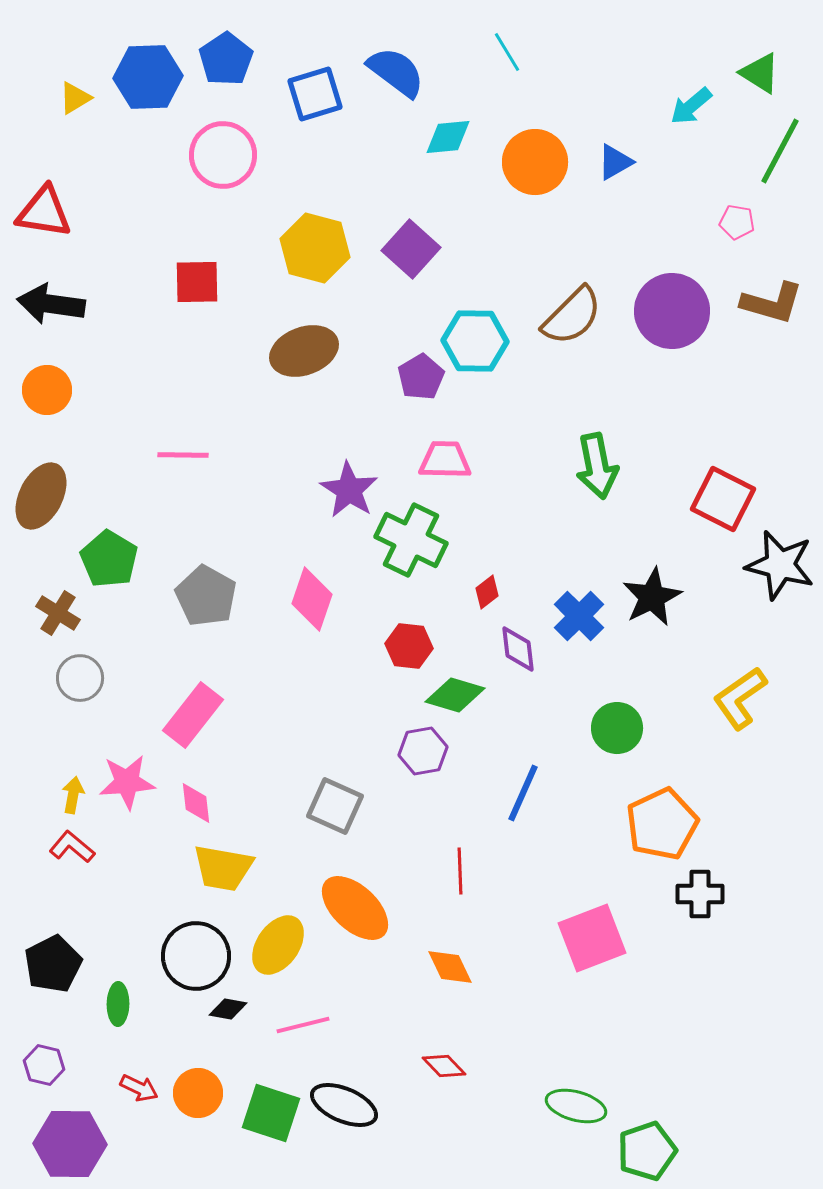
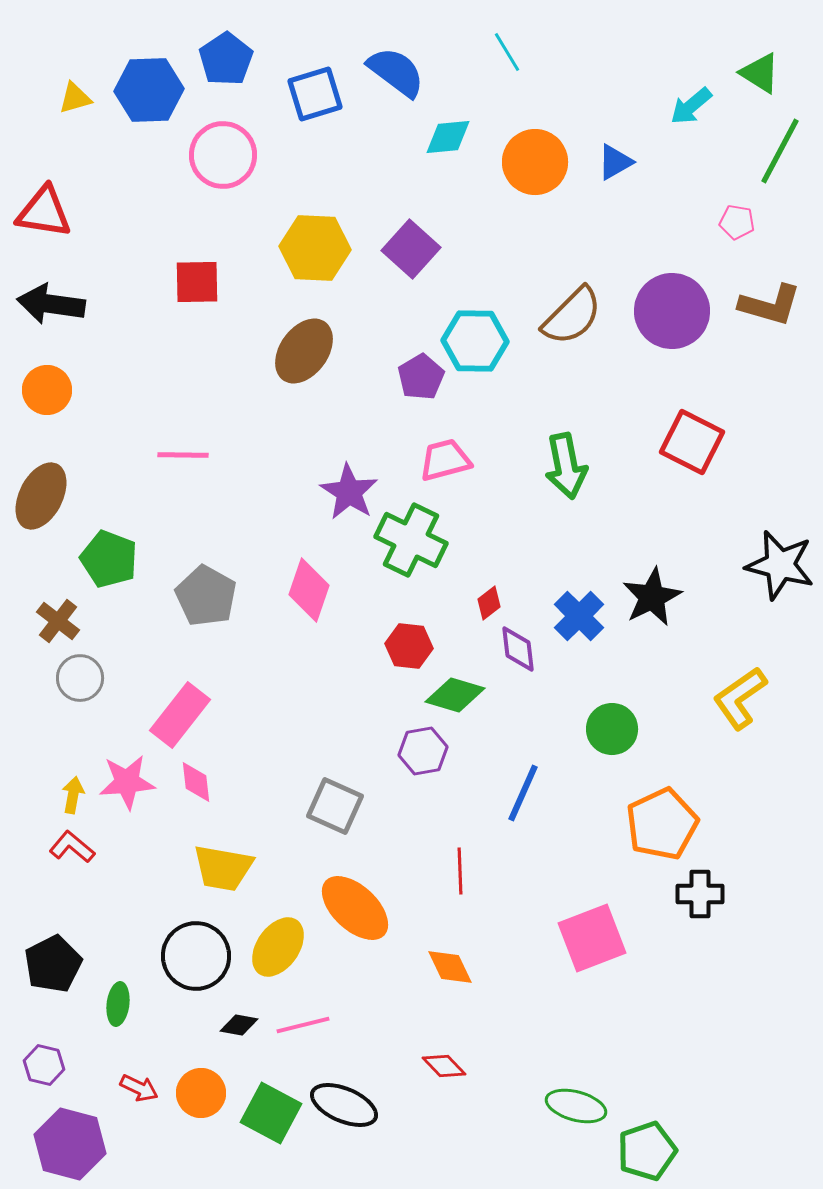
blue hexagon at (148, 77): moved 1 px right, 13 px down
yellow triangle at (75, 98): rotated 15 degrees clockwise
yellow hexagon at (315, 248): rotated 12 degrees counterclockwise
brown L-shape at (772, 303): moved 2 px left, 2 px down
brown ellipse at (304, 351): rotated 34 degrees counterclockwise
pink trapezoid at (445, 460): rotated 16 degrees counterclockwise
green arrow at (597, 466): moved 31 px left
purple star at (349, 490): moved 2 px down
red square at (723, 499): moved 31 px left, 57 px up
green pentagon at (109, 559): rotated 10 degrees counterclockwise
red diamond at (487, 592): moved 2 px right, 11 px down
pink diamond at (312, 599): moved 3 px left, 9 px up
brown cross at (58, 613): moved 8 px down; rotated 6 degrees clockwise
pink rectangle at (193, 715): moved 13 px left
green circle at (617, 728): moved 5 px left, 1 px down
pink diamond at (196, 803): moved 21 px up
yellow ellipse at (278, 945): moved 2 px down
green ellipse at (118, 1004): rotated 6 degrees clockwise
black diamond at (228, 1009): moved 11 px right, 16 px down
orange circle at (198, 1093): moved 3 px right
green square at (271, 1113): rotated 10 degrees clockwise
purple hexagon at (70, 1144): rotated 14 degrees clockwise
